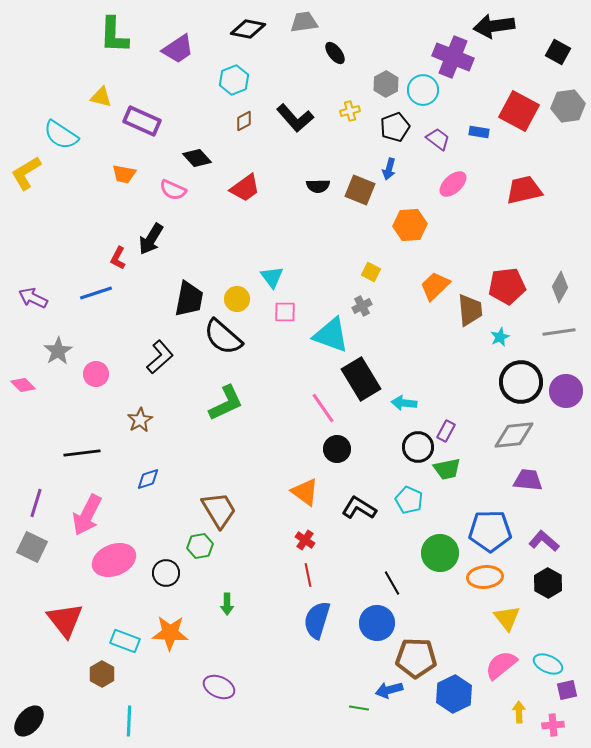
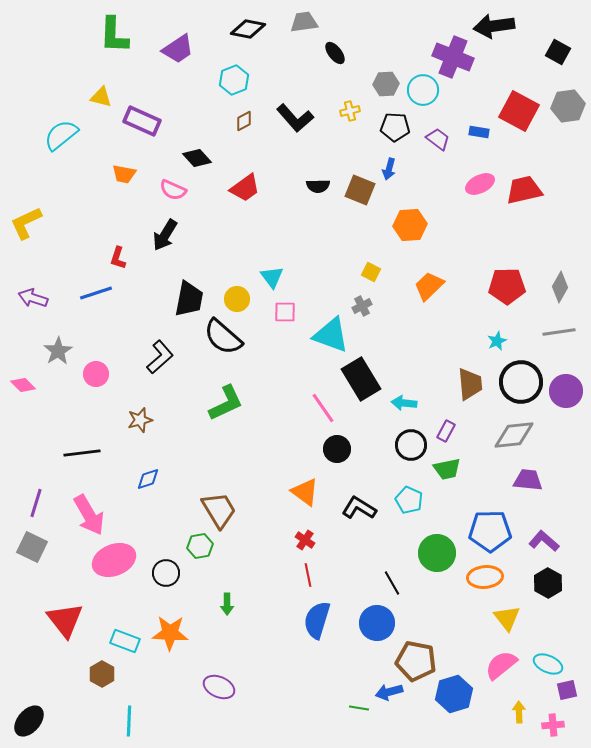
gray hexagon at (386, 84): rotated 25 degrees clockwise
black pentagon at (395, 127): rotated 24 degrees clockwise
cyan semicircle at (61, 135): rotated 108 degrees clockwise
yellow L-shape at (26, 173): moved 50 px down; rotated 6 degrees clockwise
pink ellipse at (453, 184): moved 27 px right; rotated 16 degrees clockwise
black arrow at (151, 239): moved 14 px right, 4 px up
red L-shape at (118, 258): rotated 10 degrees counterclockwise
orange trapezoid at (435, 286): moved 6 px left
red pentagon at (507, 286): rotated 6 degrees clockwise
purple arrow at (33, 298): rotated 8 degrees counterclockwise
brown trapezoid at (470, 310): moved 74 px down
cyan star at (500, 337): moved 3 px left, 4 px down
brown star at (140, 420): rotated 15 degrees clockwise
black circle at (418, 447): moved 7 px left, 2 px up
pink arrow at (87, 515): moved 2 px right; rotated 57 degrees counterclockwise
green circle at (440, 553): moved 3 px left
brown pentagon at (416, 658): moved 3 px down; rotated 9 degrees clockwise
blue arrow at (389, 690): moved 2 px down
blue hexagon at (454, 694): rotated 9 degrees clockwise
